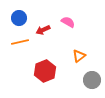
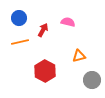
pink semicircle: rotated 16 degrees counterclockwise
red arrow: rotated 144 degrees clockwise
orange triangle: rotated 24 degrees clockwise
red hexagon: rotated 10 degrees counterclockwise
